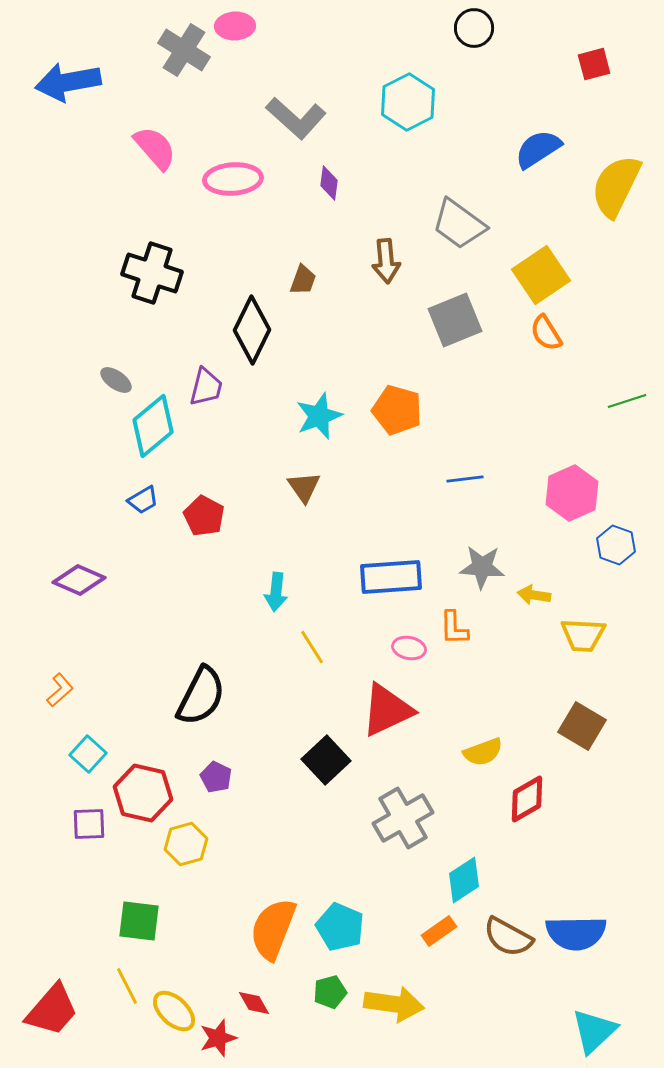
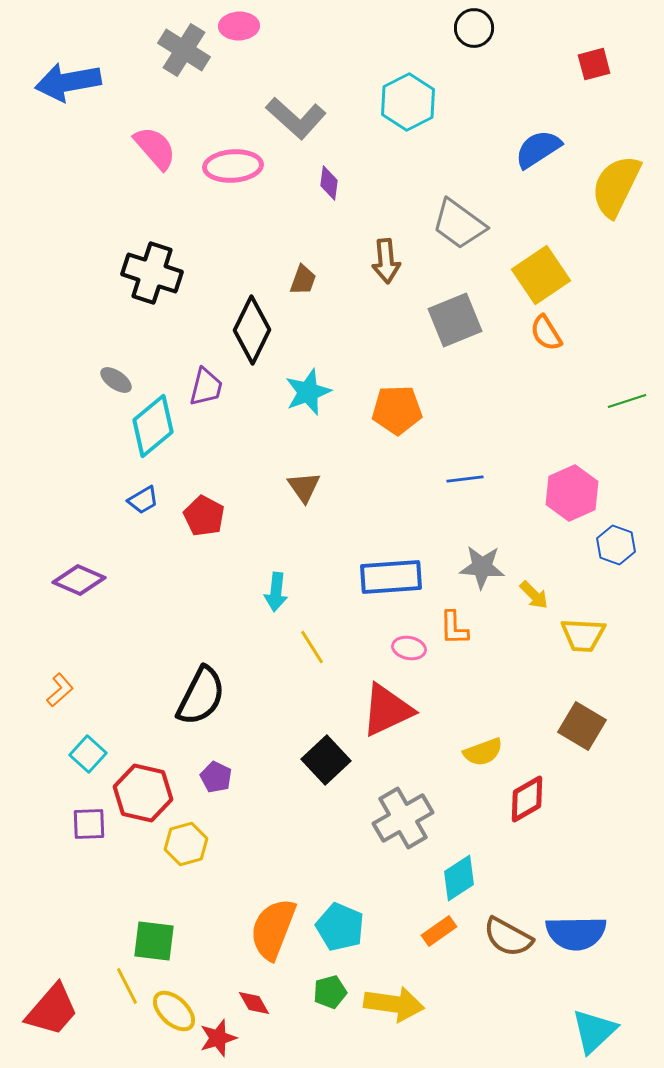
pink ellipse at (235, 26): moved 4 px right
pink ellipse at (233, 179): moved 13 px up
orange pentagon at (397, 410): rotated 18 degrees counterclockwise
cyan star at (319, 416): moved 11 px left, 24 px up
yellow arrow at (534, 595): rotated 144 degrees counterclockwise
cyan diamond at (464, 880): moved 5 px left, 2 px up
green square at (139, 921): moved 15 px right, 20 px down
